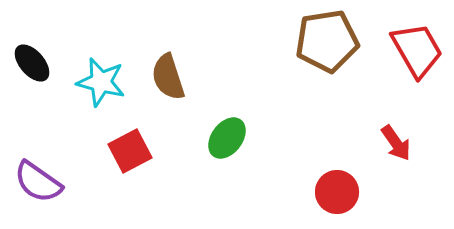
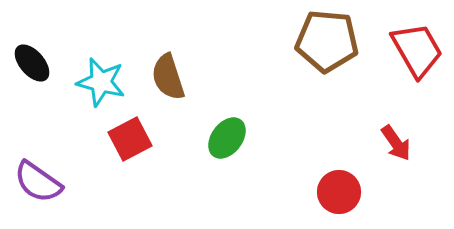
brown pentagon: rotated 14 degrees clockwise
red square: moved 12 px up
red circle: moved 2 px right
